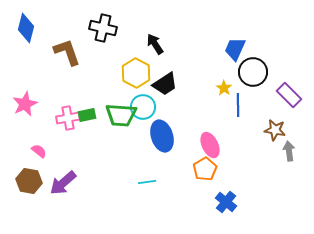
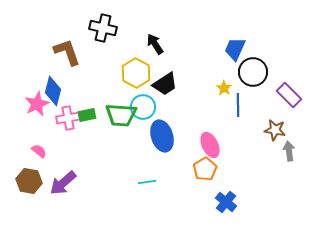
blue diamond: moved 27 px right, 63 px down
pink star: moved 12 px right
